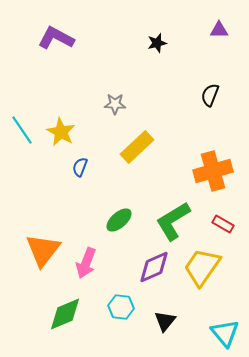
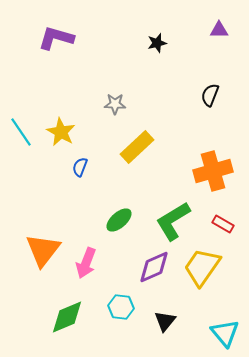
purple L-shape: rotated 12 degrees counterclockwise
cyan line: moved 1 px left, 2 px down
green diamond: moved 2 px right, 3 px down
